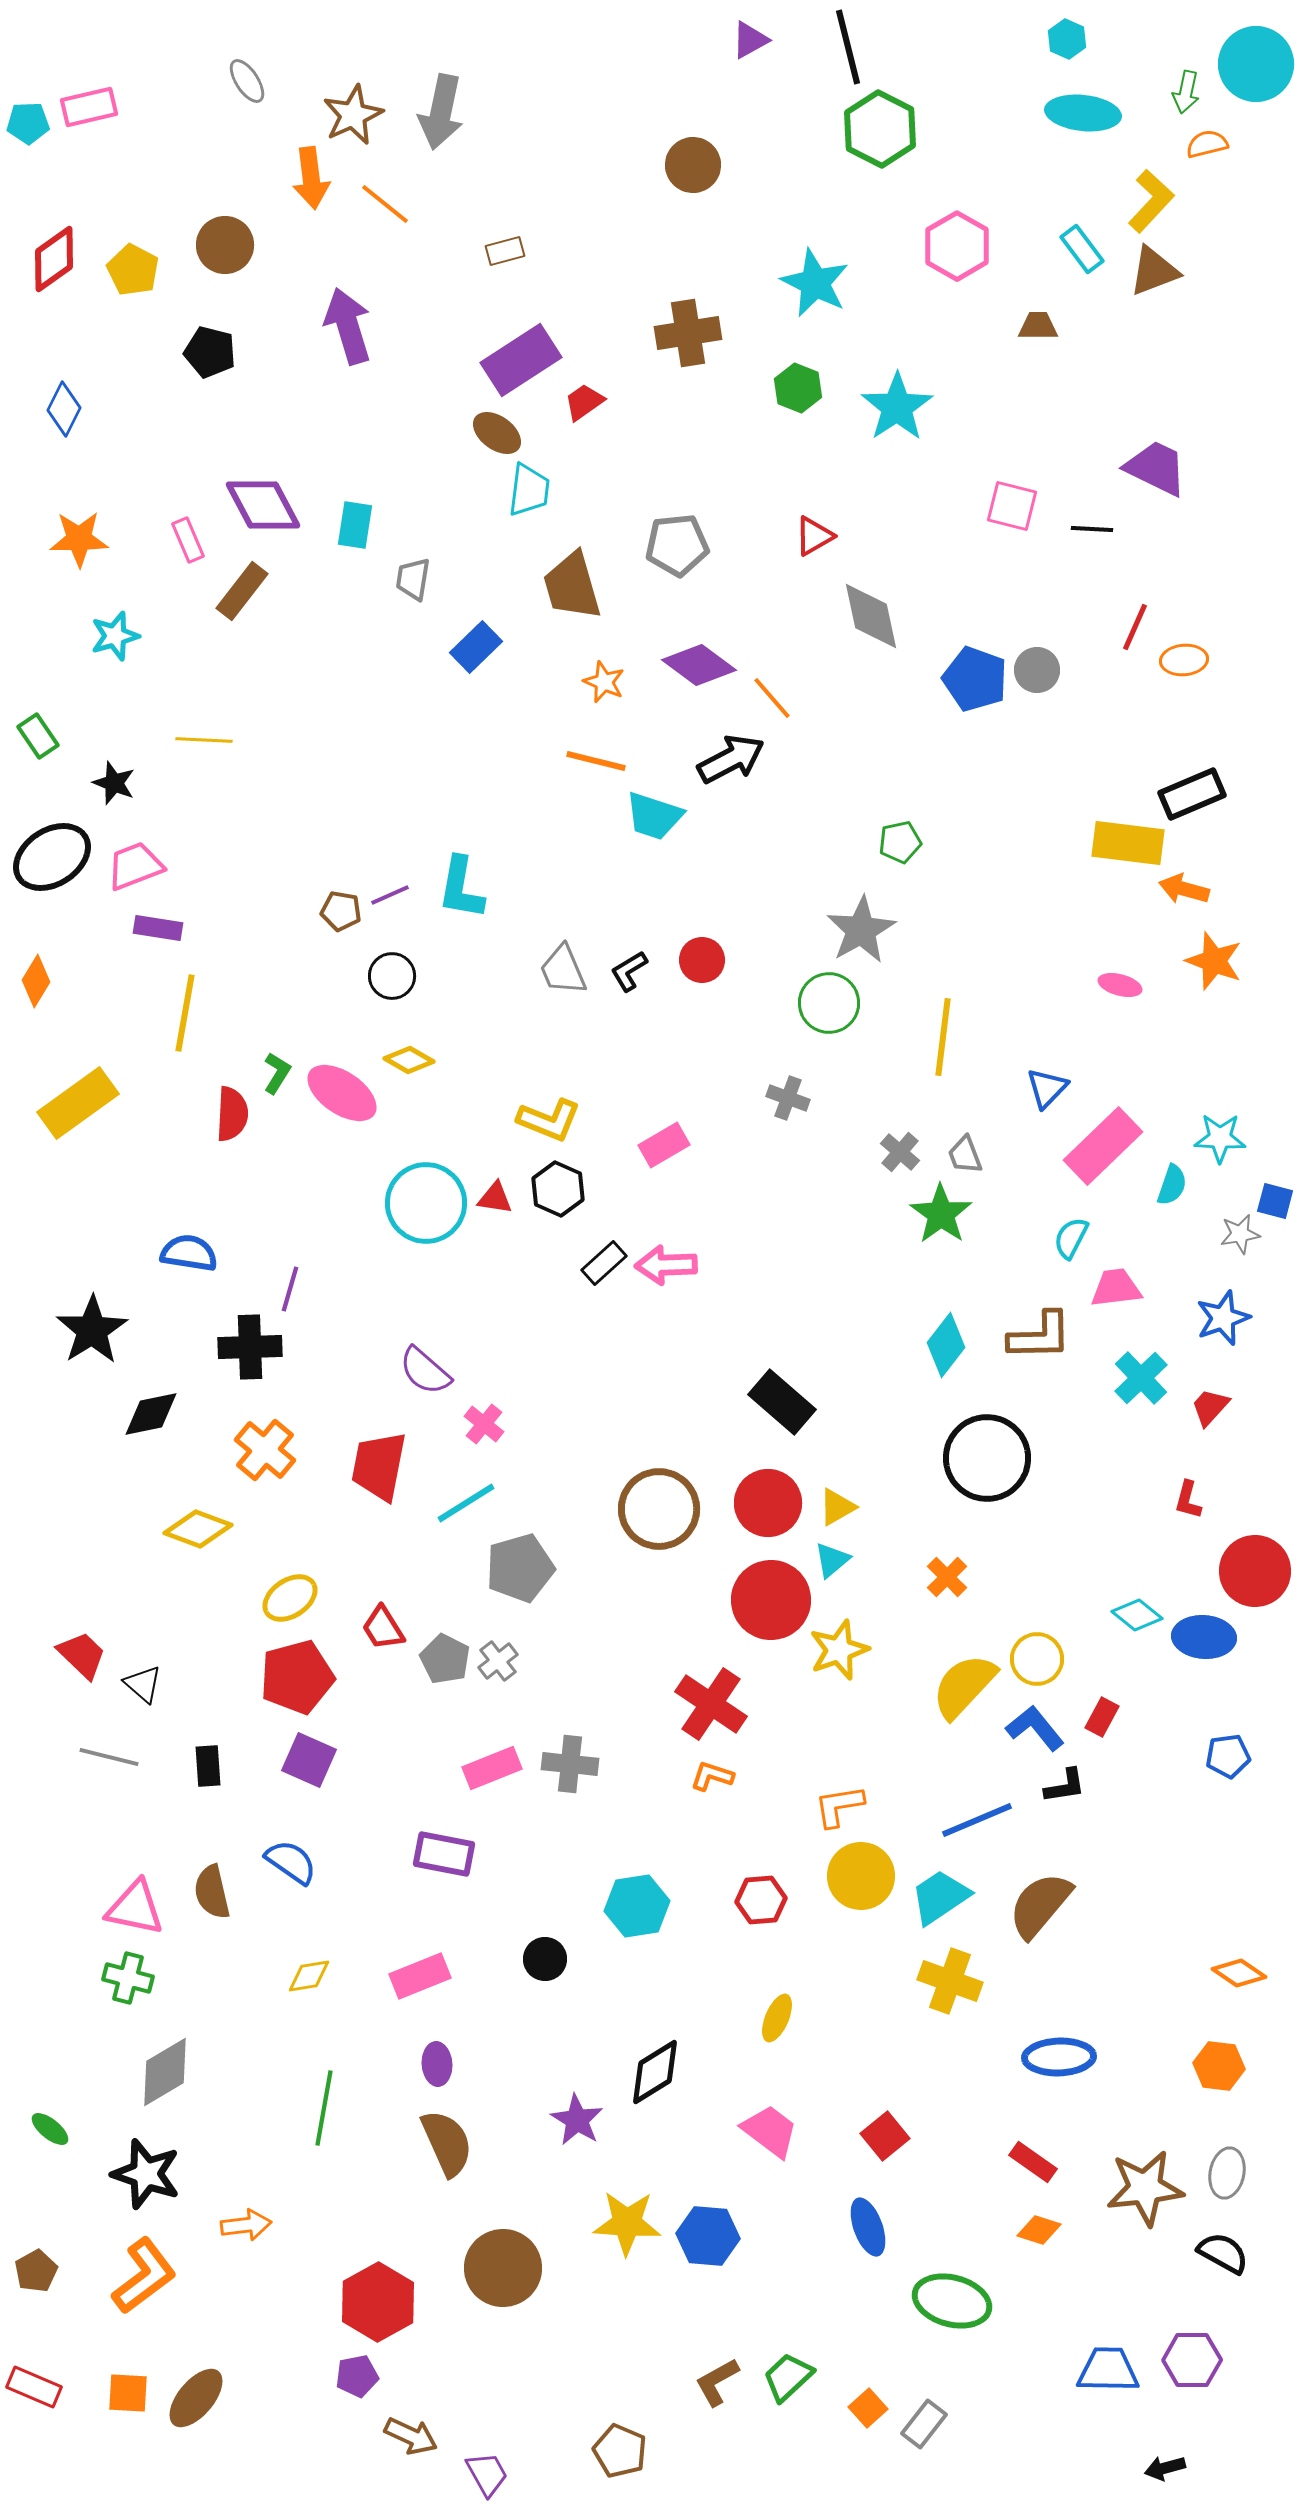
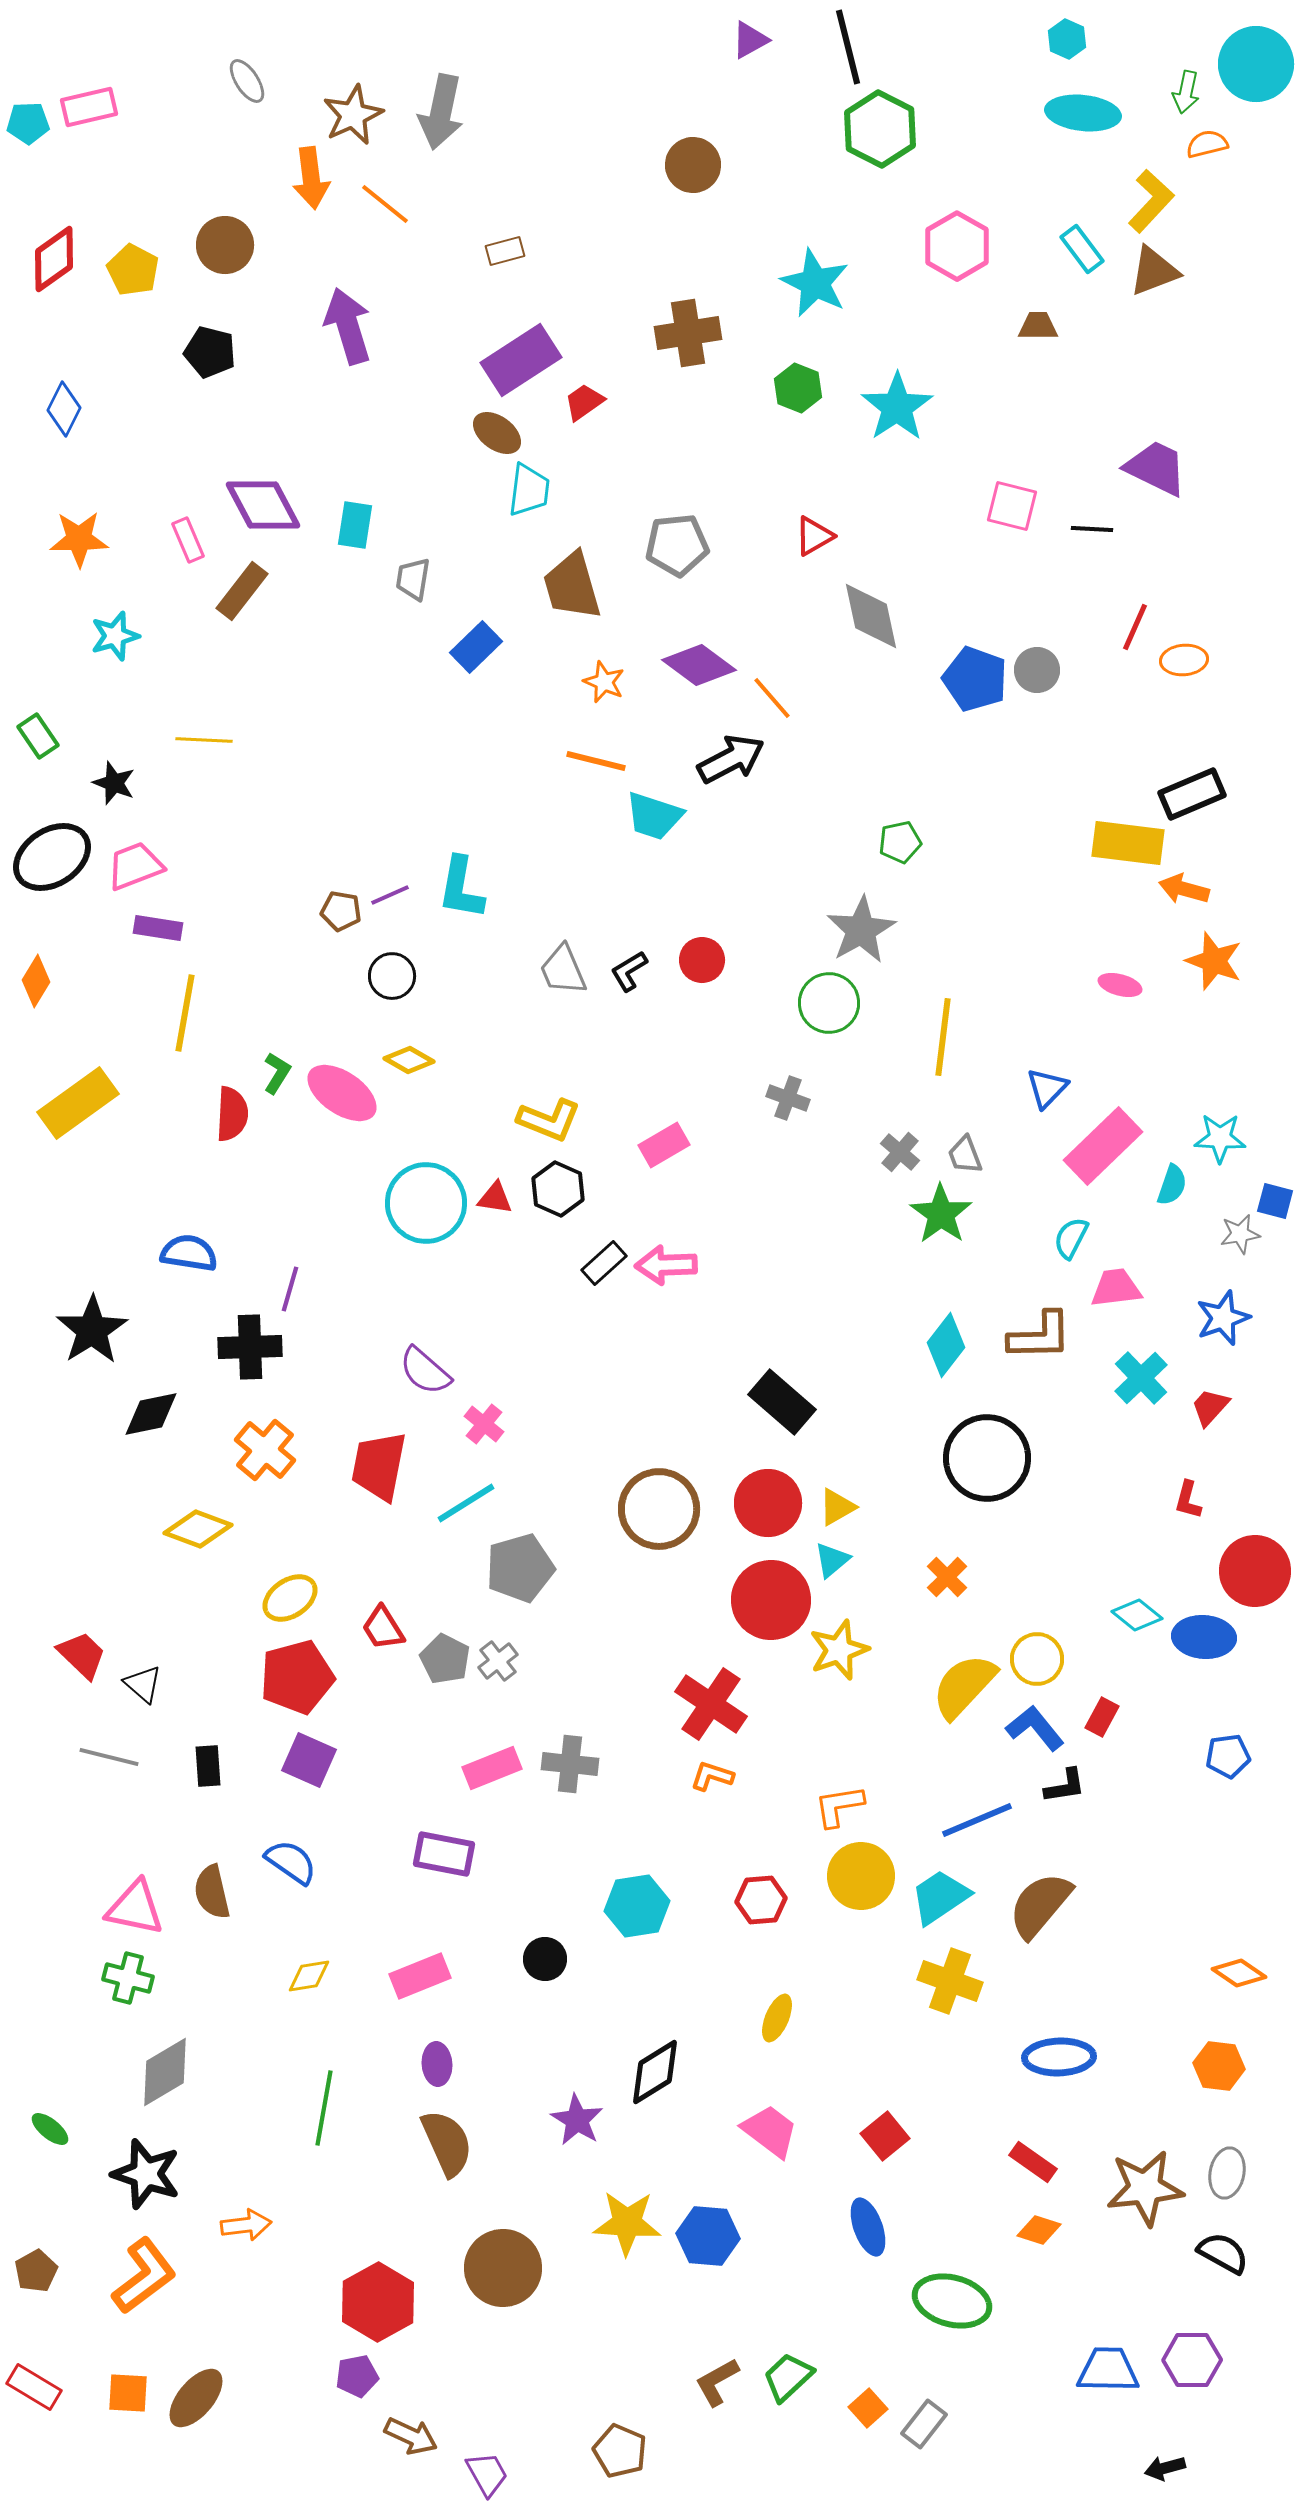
red rectangle at (34, 2387): rotated 8 degrees clockwise
